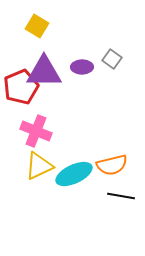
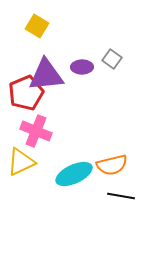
purple triangle: moved 2 px right, 3 px down; rotated 6 degrees counterclockwise
red pentagon: moved 5 px right, 6 px down
yellow triangle: moved 18 px left, 4 px up
